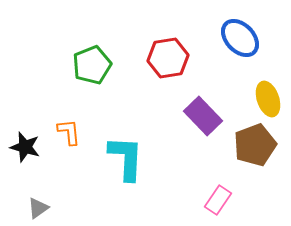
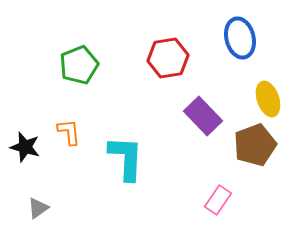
blue ellipse: rotated 30 degrees clockwise
green pentagon: moved 13 px left
